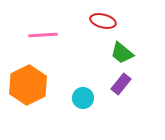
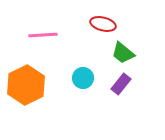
red ellipse: moved 3 px down
green trapezoid: moved 1 px right
orange hexagon: moved 2 px left
cyan circle: moved 20 px up
